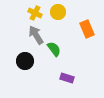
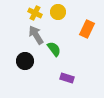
orange rectangle: rotated 48 degrees clockwise
